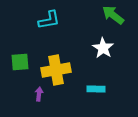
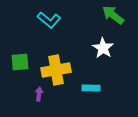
cyan L-shape: rotated 50 degrees clockwise
cyan rectangle: moved 5 px left, 1 px up
